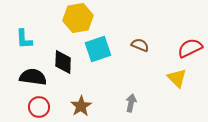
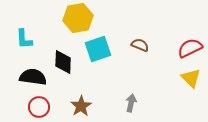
yellow triangle: moved 14 px right
